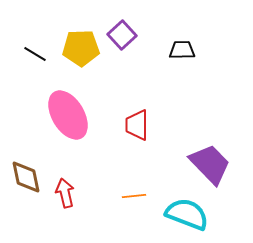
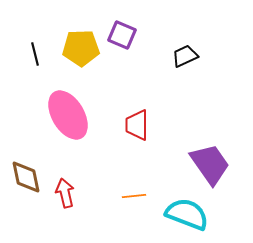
purple square: rotated 24 degrees counterclockwise
black trapezoid: moved 3 px right, 6 px down; rotated 24 degrees counterclockwise
black line: rotated 45 degrees clockwise
purple trapezoid: rotated 9 degrees clockwise
